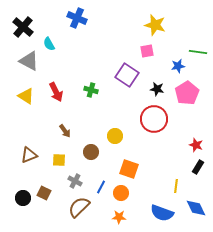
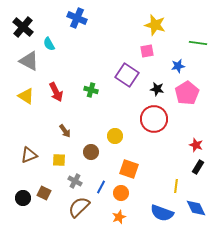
green line: moved 9 px up
orange star: rotated 24 degrees counterclockwise
